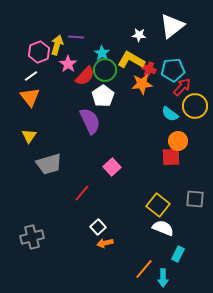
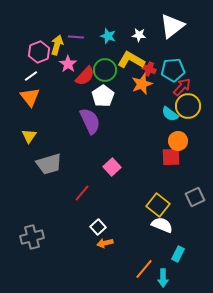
cyan star: moved 6 px right, 17 px up; rotated 14 degrees counterclockwise
orange star: rotated 15 degrees counterclockwise
yellow circle: moved 7 px left
gray square: moved 2 px up; rotated 30 degrees counterclockwise
white semicircle: moved 1 px left, 3 px up
